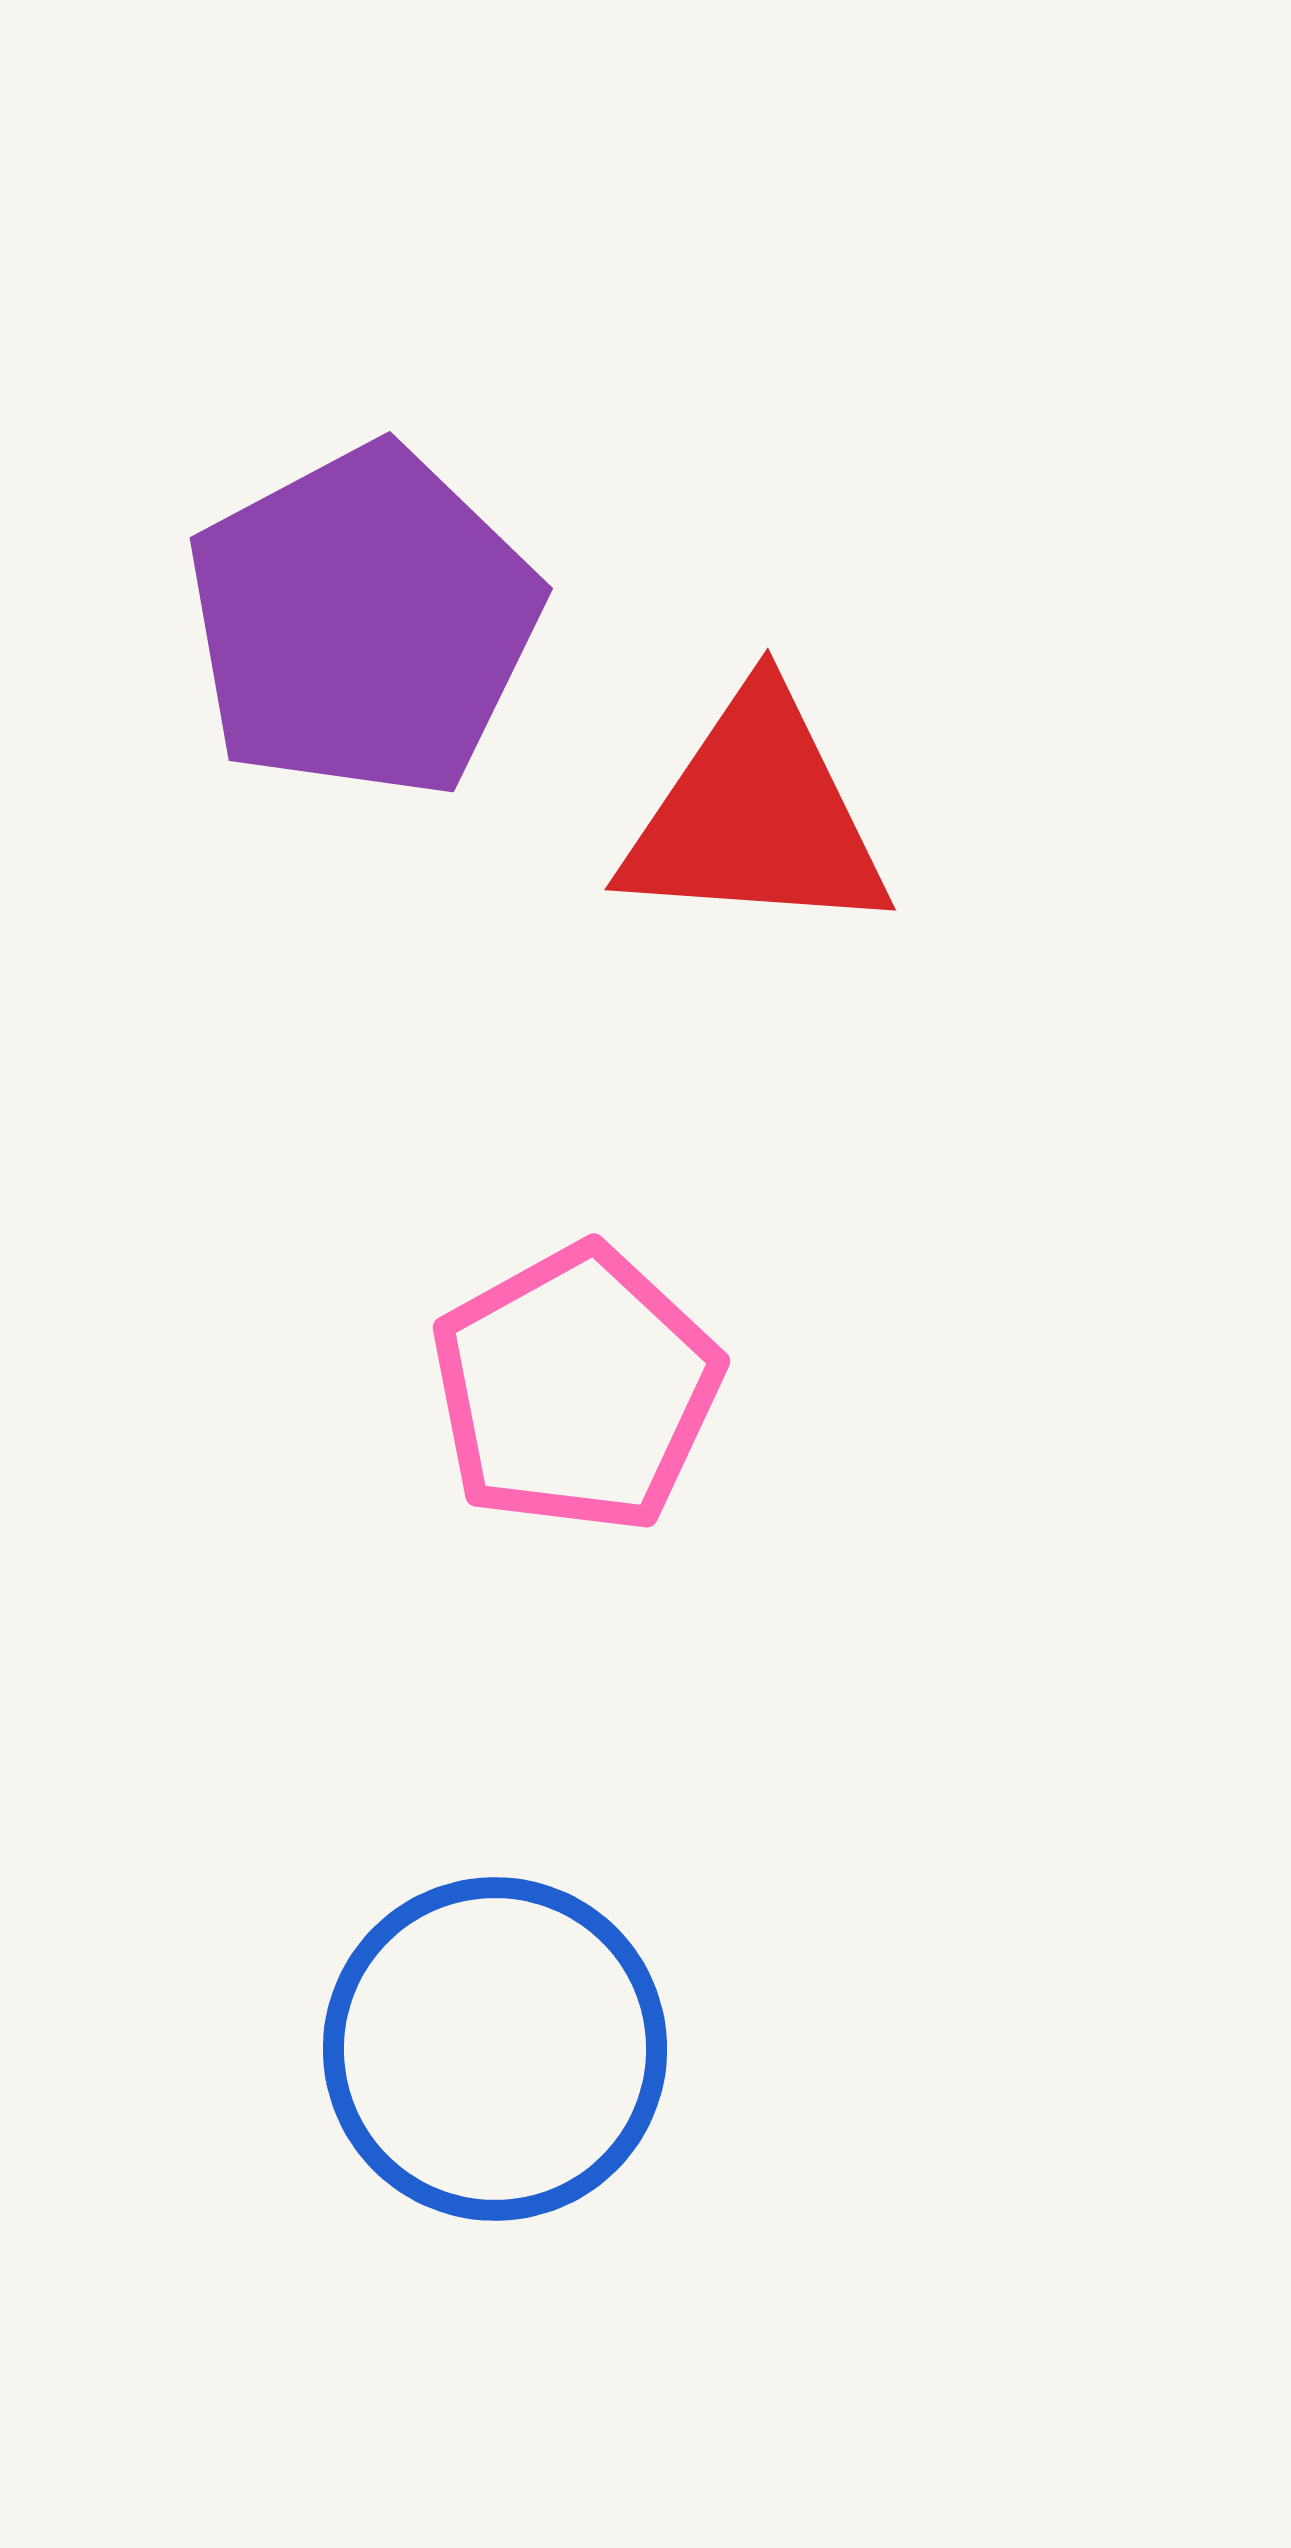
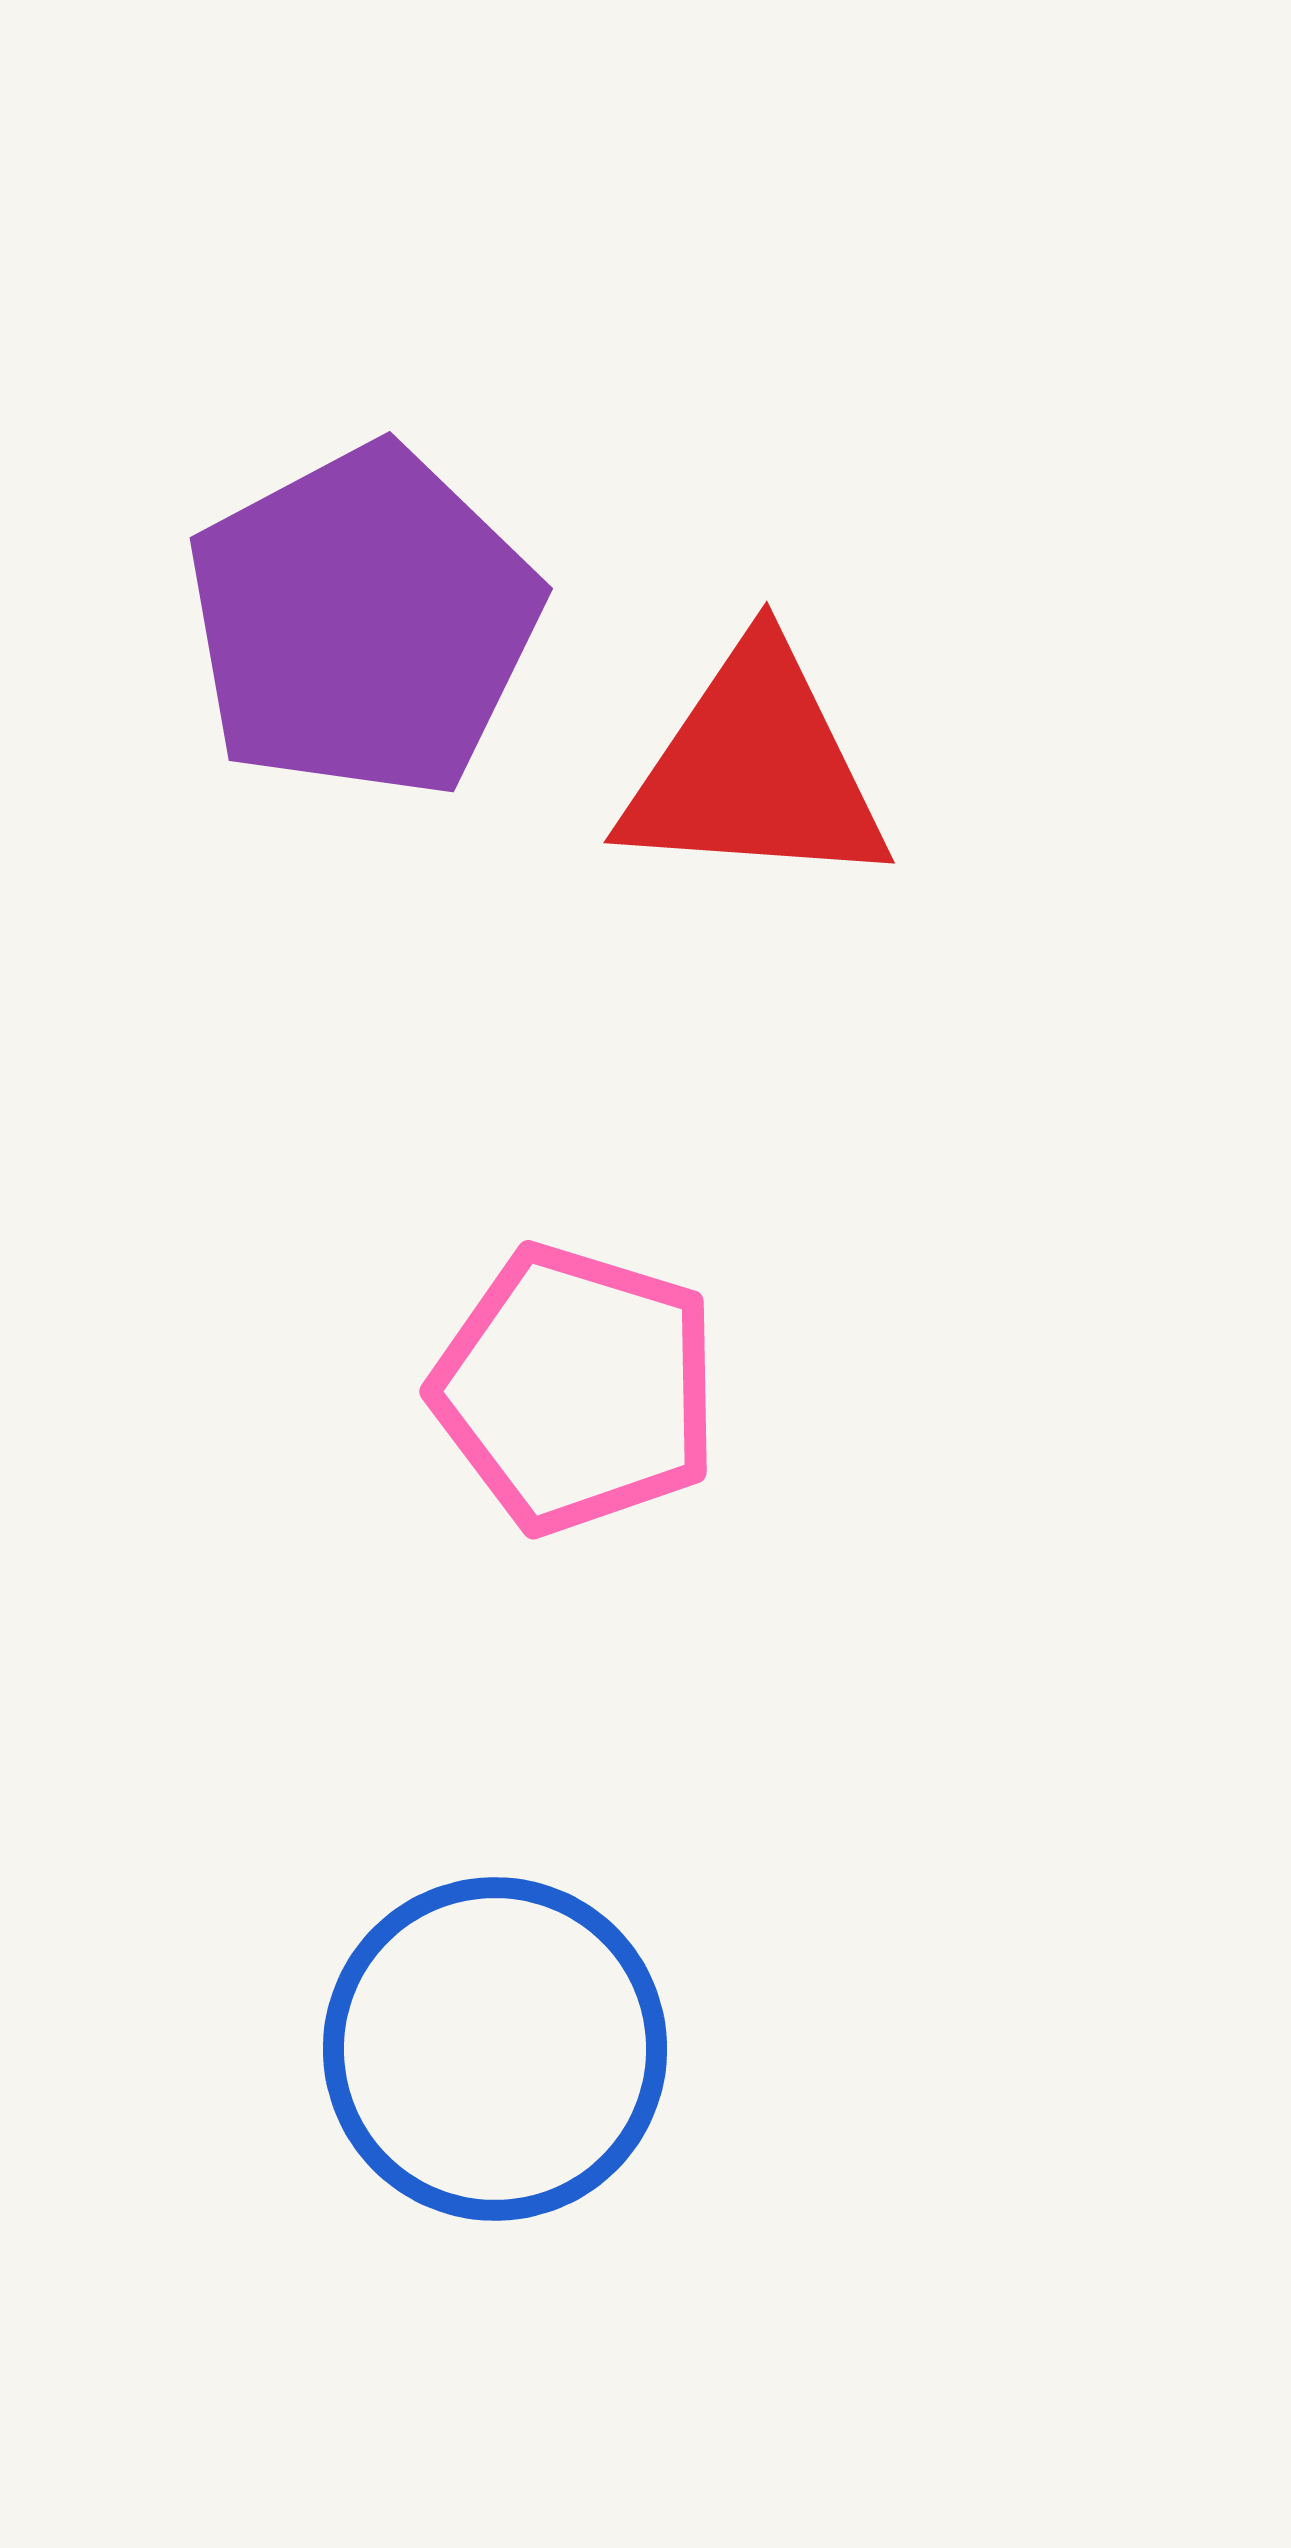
red triangle: moved 1 px left, 47 px up
pink pentagon: rotated 26 degrees counterclockwise
